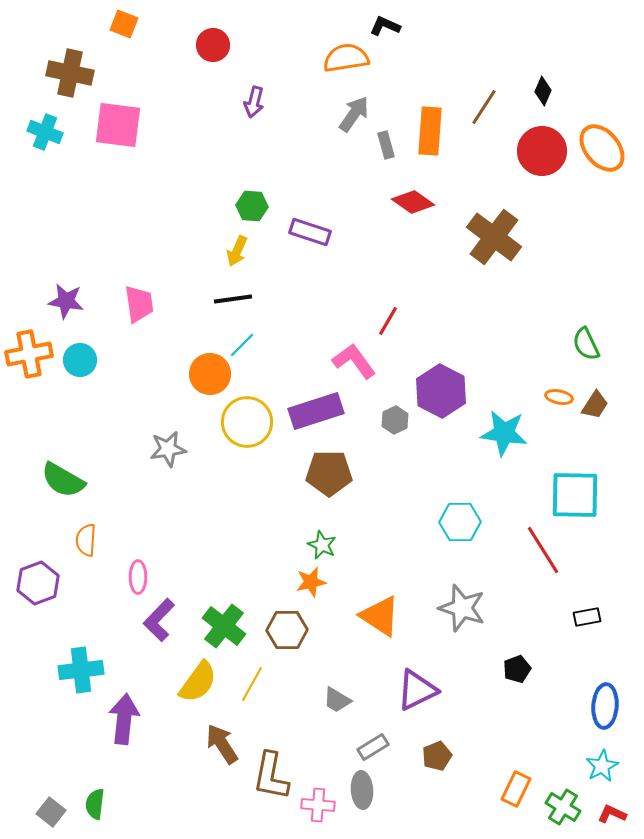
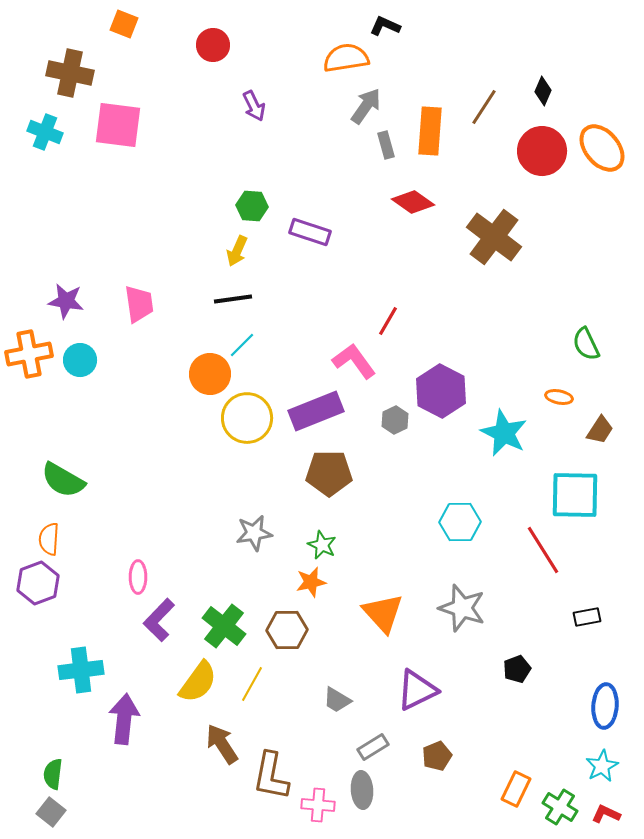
purple arrow at (254, 102): moved 4 px down; rotated 40 degrees counterclockwise
gray arrow at (354, 114): moved 12 px right, 8 px up
brown trapezoid at (595, 405): moved 5 px right, 25 px down
purple rectangle at (316, 411): rotated 4 degrees counterclockwise
yellow circle at (247, 422): moved 4 px up
cyan star at (504, 433): rotated 18 degrees clockwise
gray star at (168, 449): moved 86 px right, 84 px down
orange semicircle at (86, 540): moved 37 px left, 1 px up
orange triangle at (380, 616): moved 3 px right, 3 px up; rotated 15 degrees clockwise
green semicircle at (95, 804): moved 42 px left, 30 px up
green cross at (563, 807): moved 3 px left
red L-shape at (612, 814): moved 6 px left
